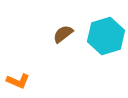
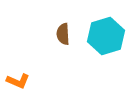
brown semicircle: rotated 55 degrees counterclockwise
